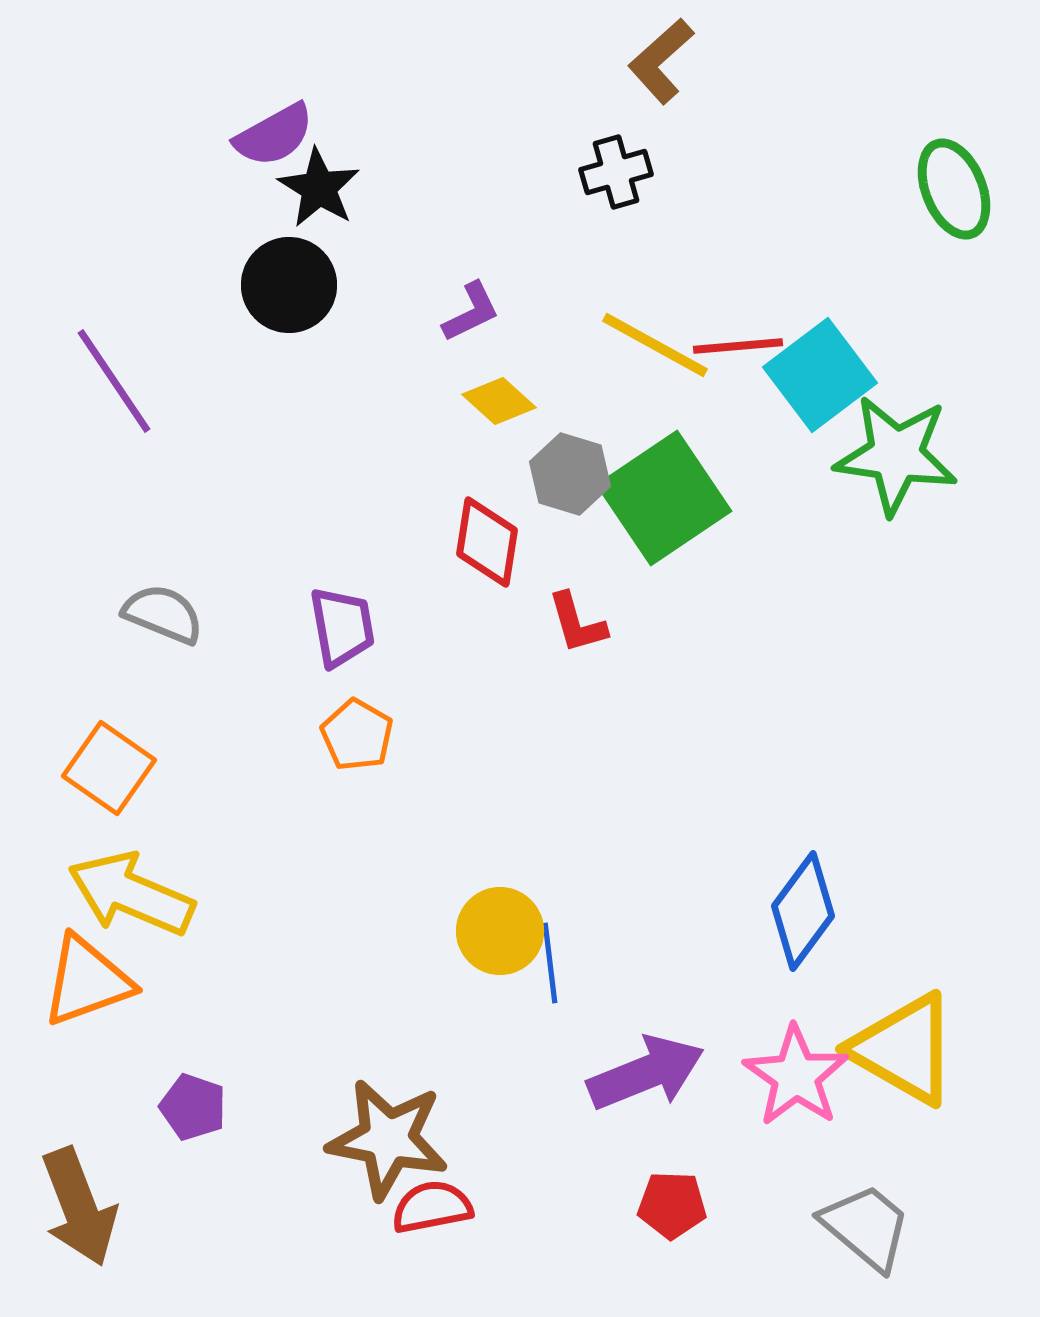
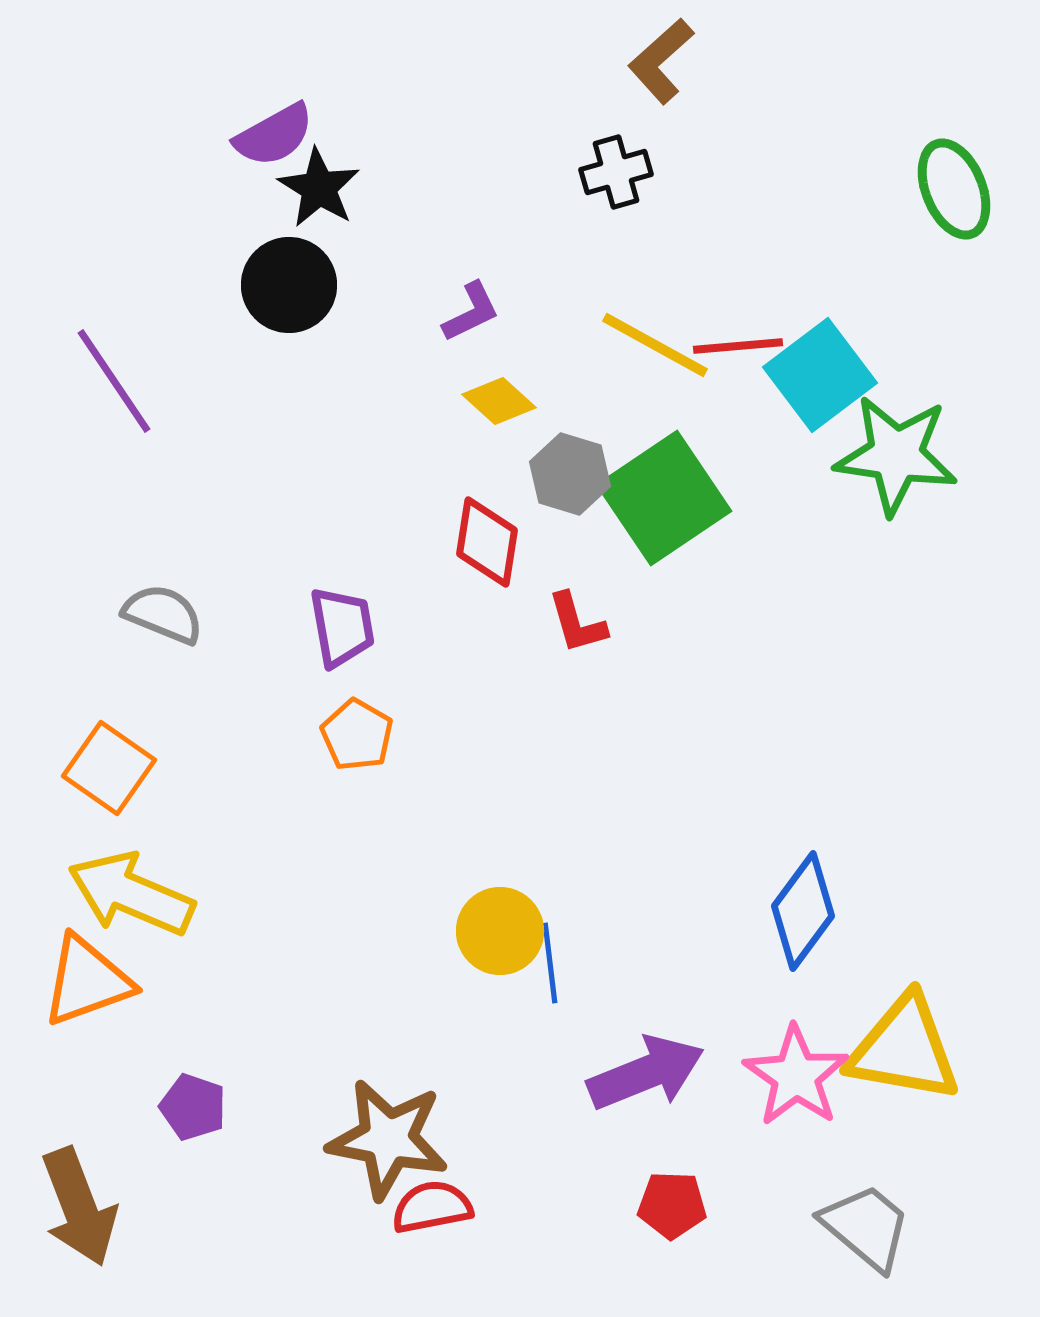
yellow triangle: rotated 20 degrees counterclockwise
